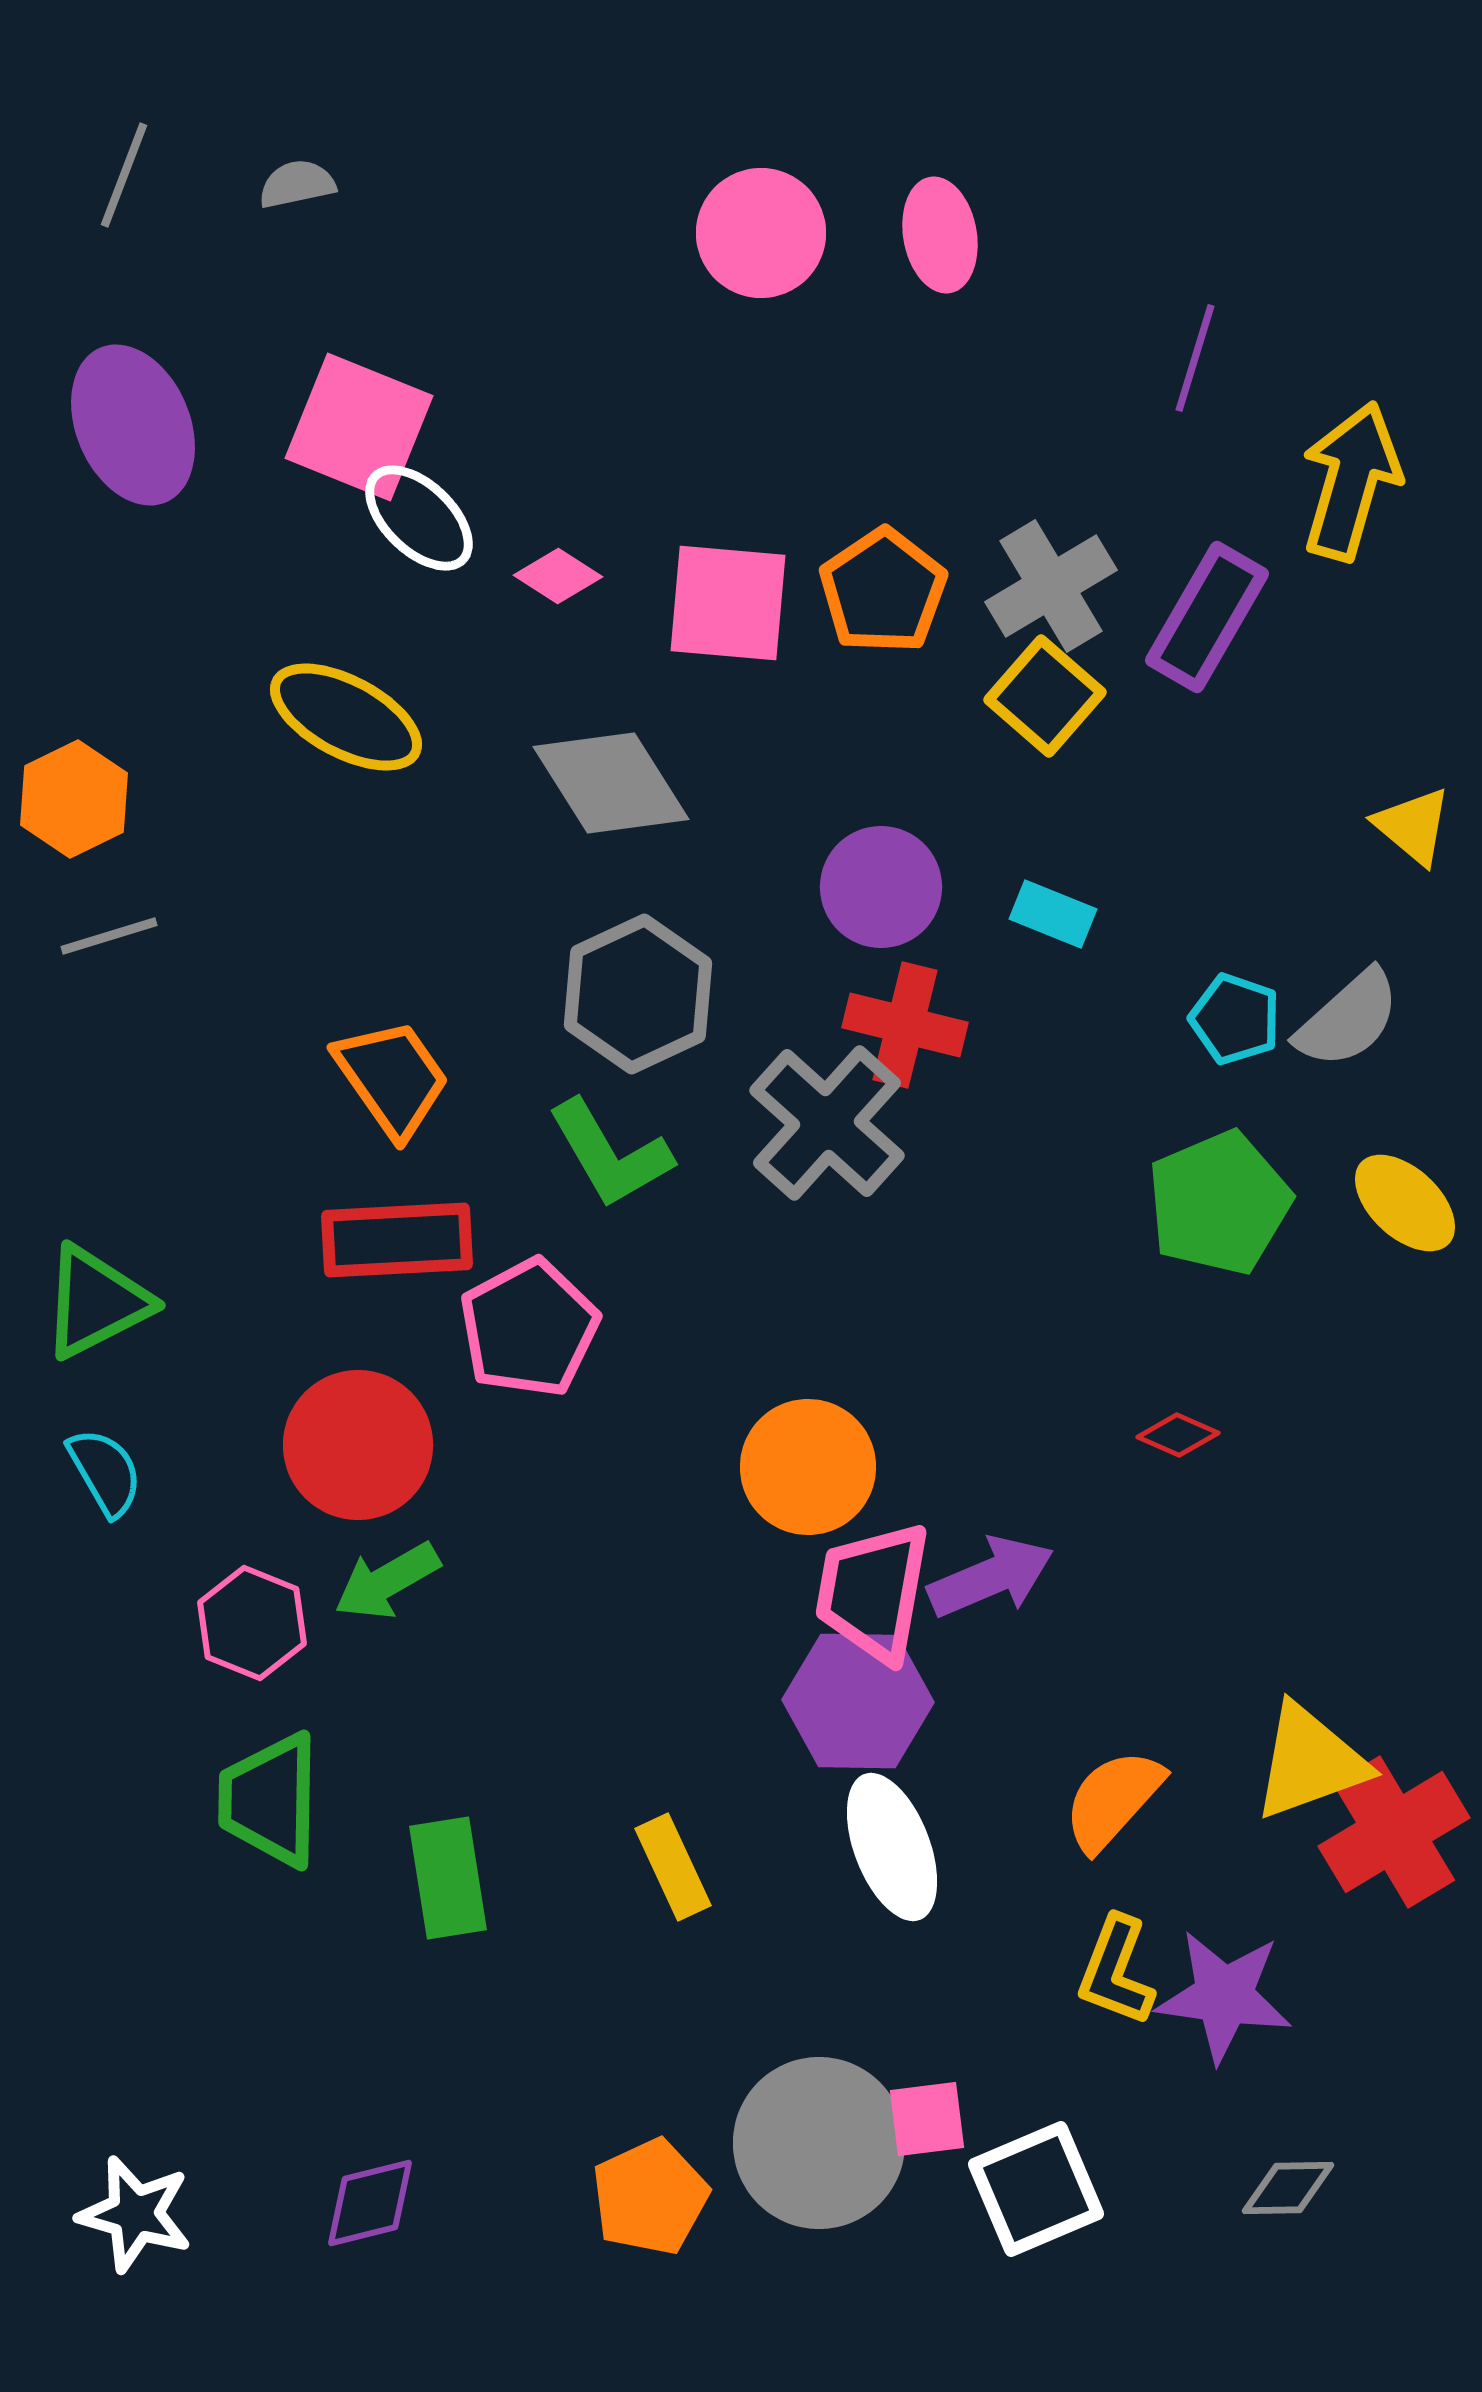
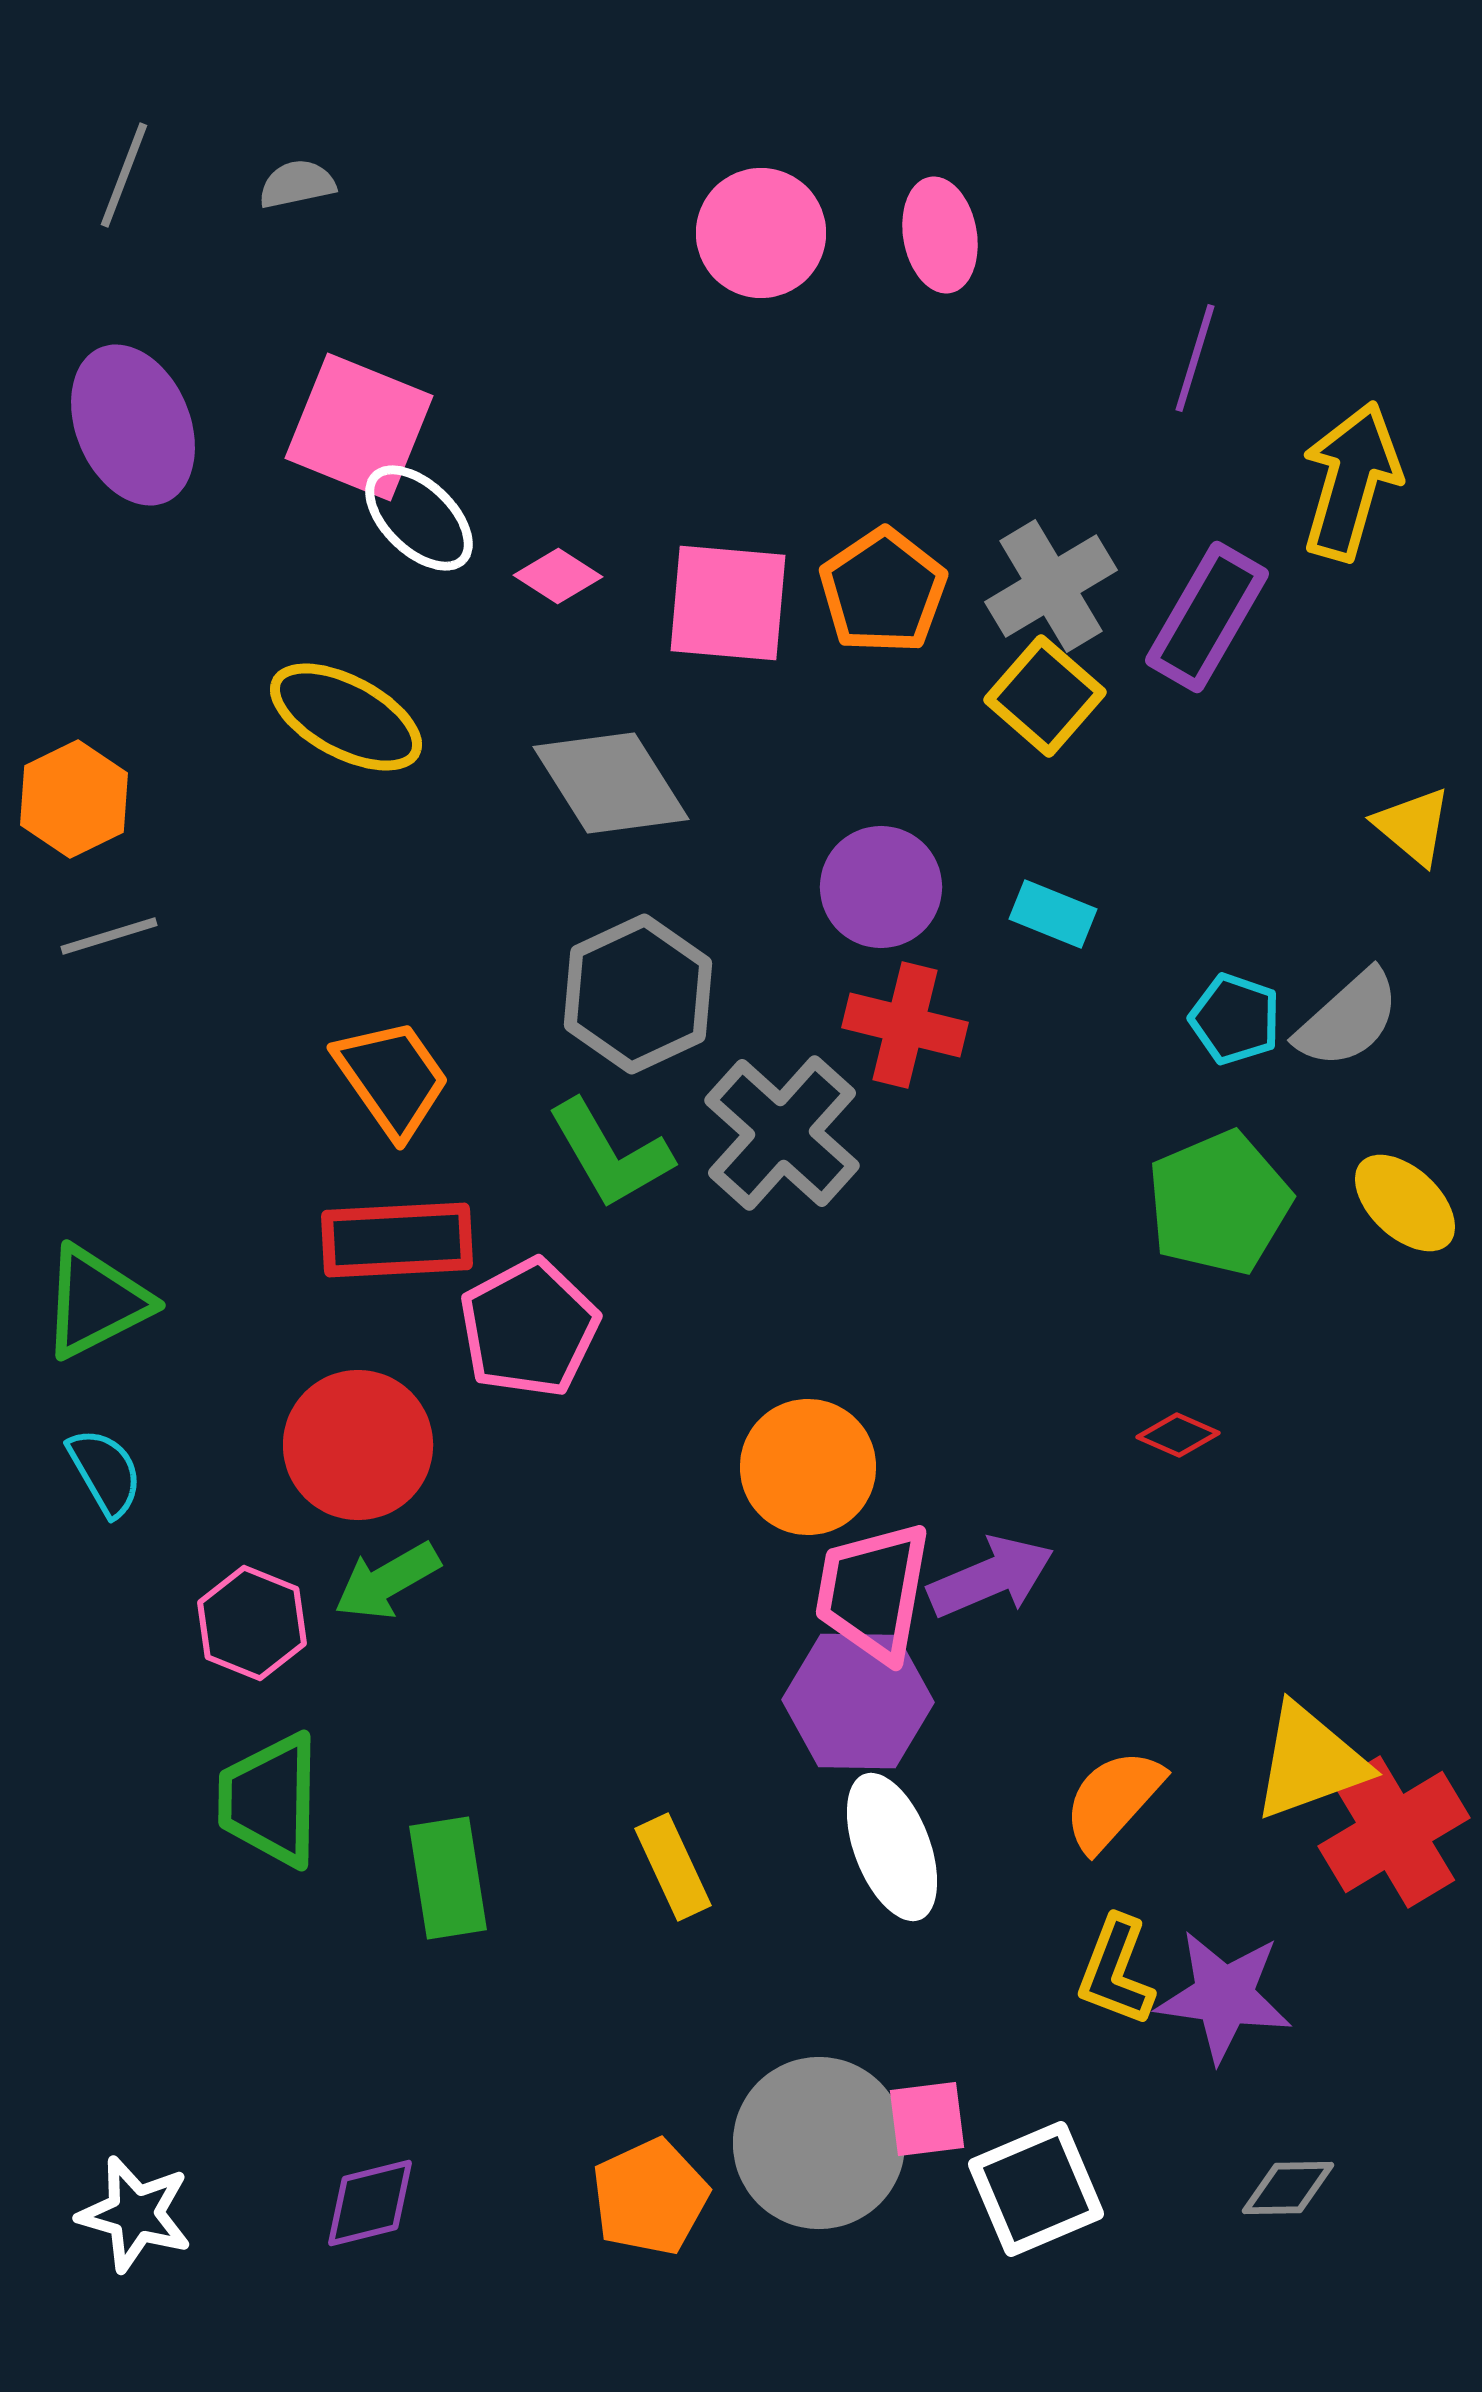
gray cross at (827, 1123): moved 45 px left, 10 px down
